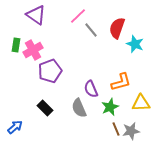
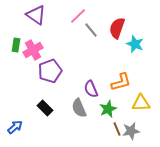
green star: moved 2 px left, 2 px down
brown line: moved 1 px right
